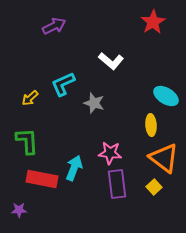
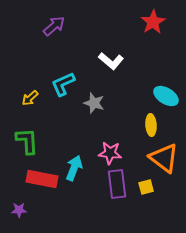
purple arrow: rotated 15 degrees counterclockwise
yellow square: moved 8 px left; rotated 28 degrees clockwise
